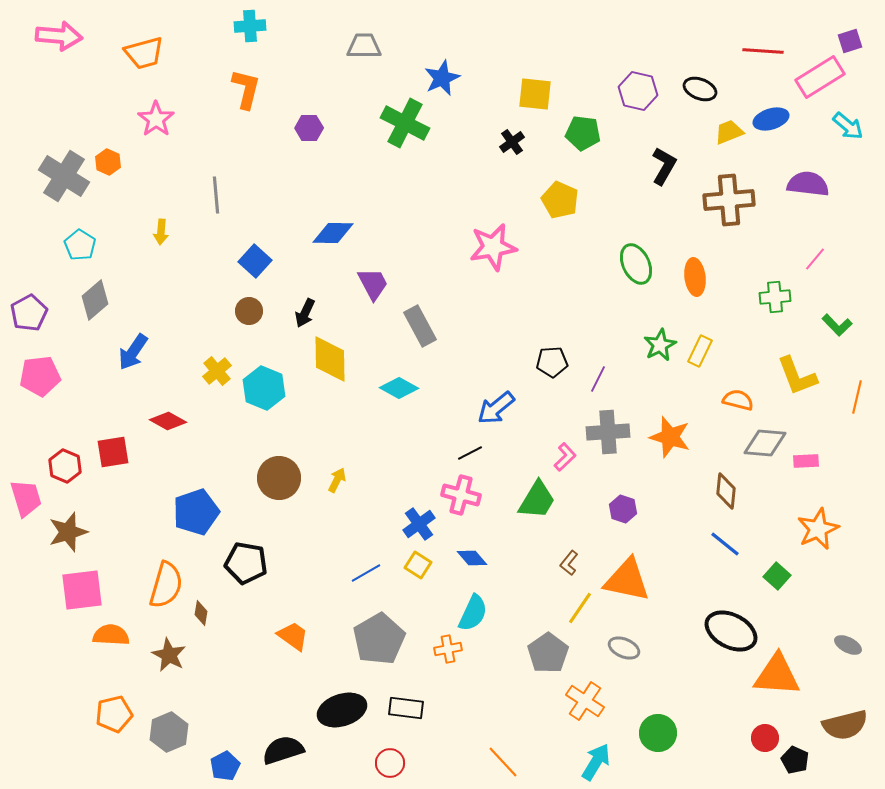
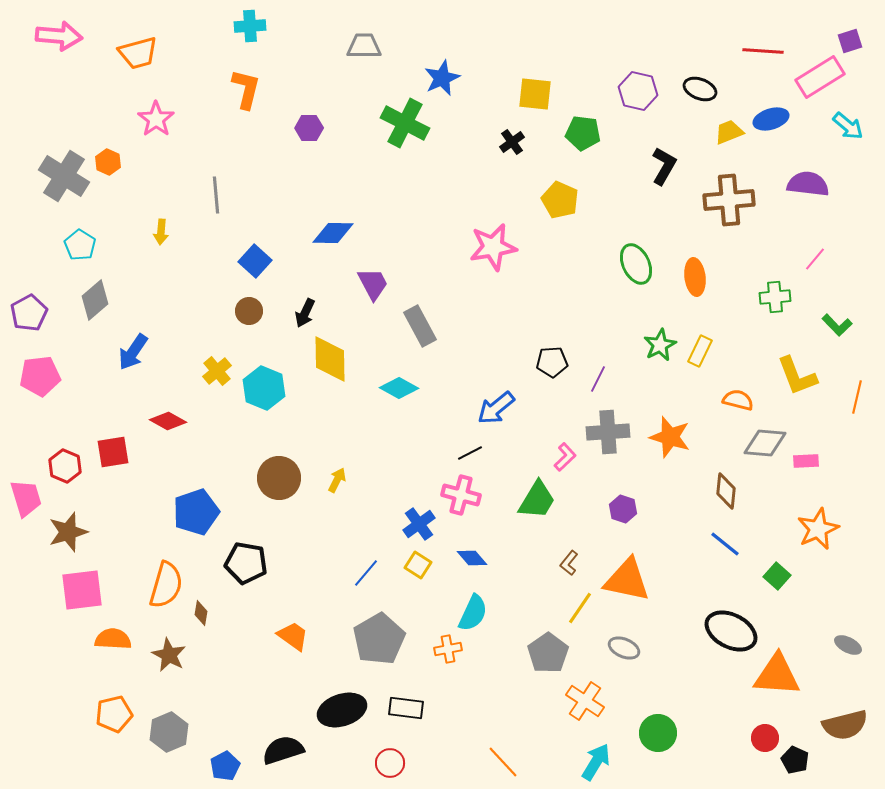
orange trapezoid at (144, 53): moved 6 px left
blue line at (366, 573): rotated 20 degrees counterclockwise
orange semicircle at (111, 635): moved 2 px right, 4 px down
